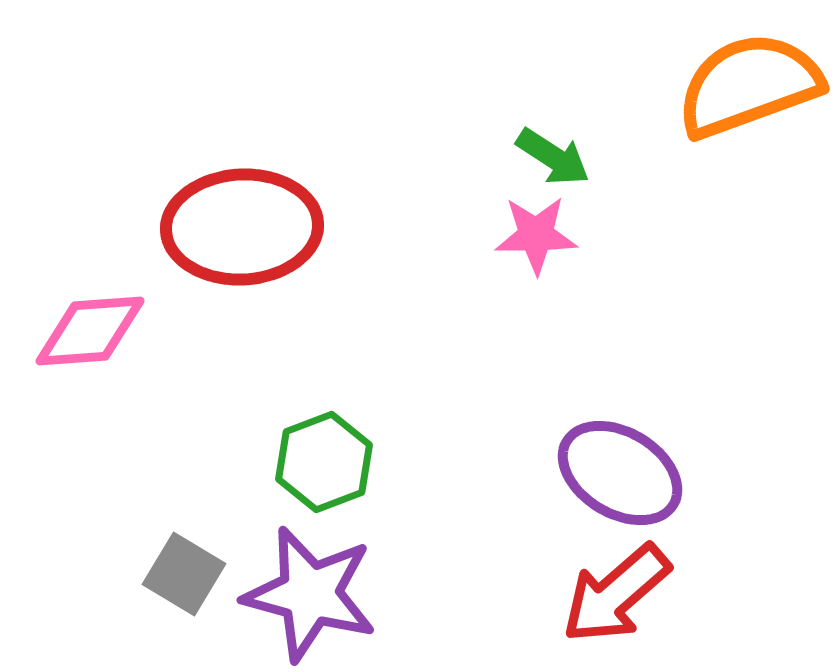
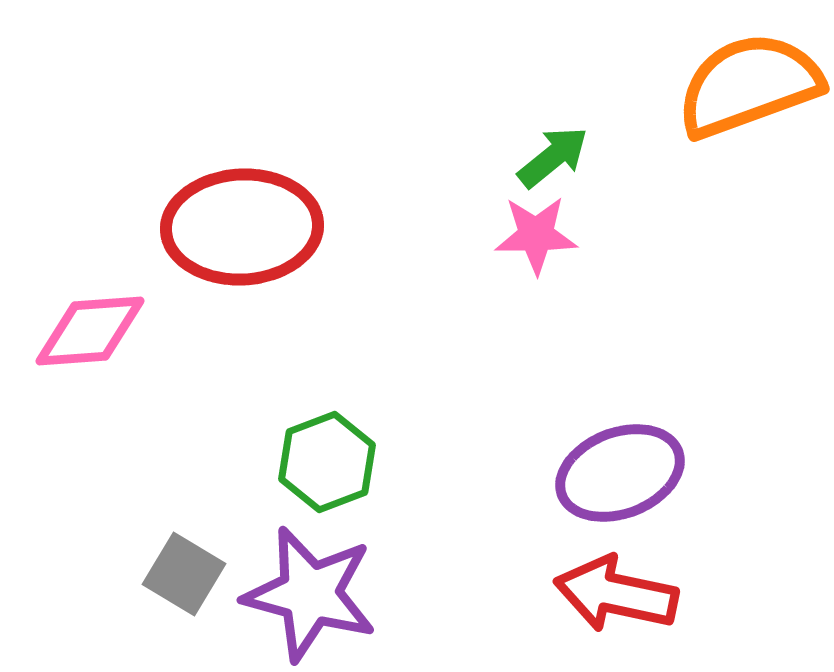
green arrow: rotated 72 degrees counterclockwise
green hexagon: moved 3 px right
purple ellipse: rotated 52 degrees counterclockwise
red arrow: rotated 53 degrees clockwise
